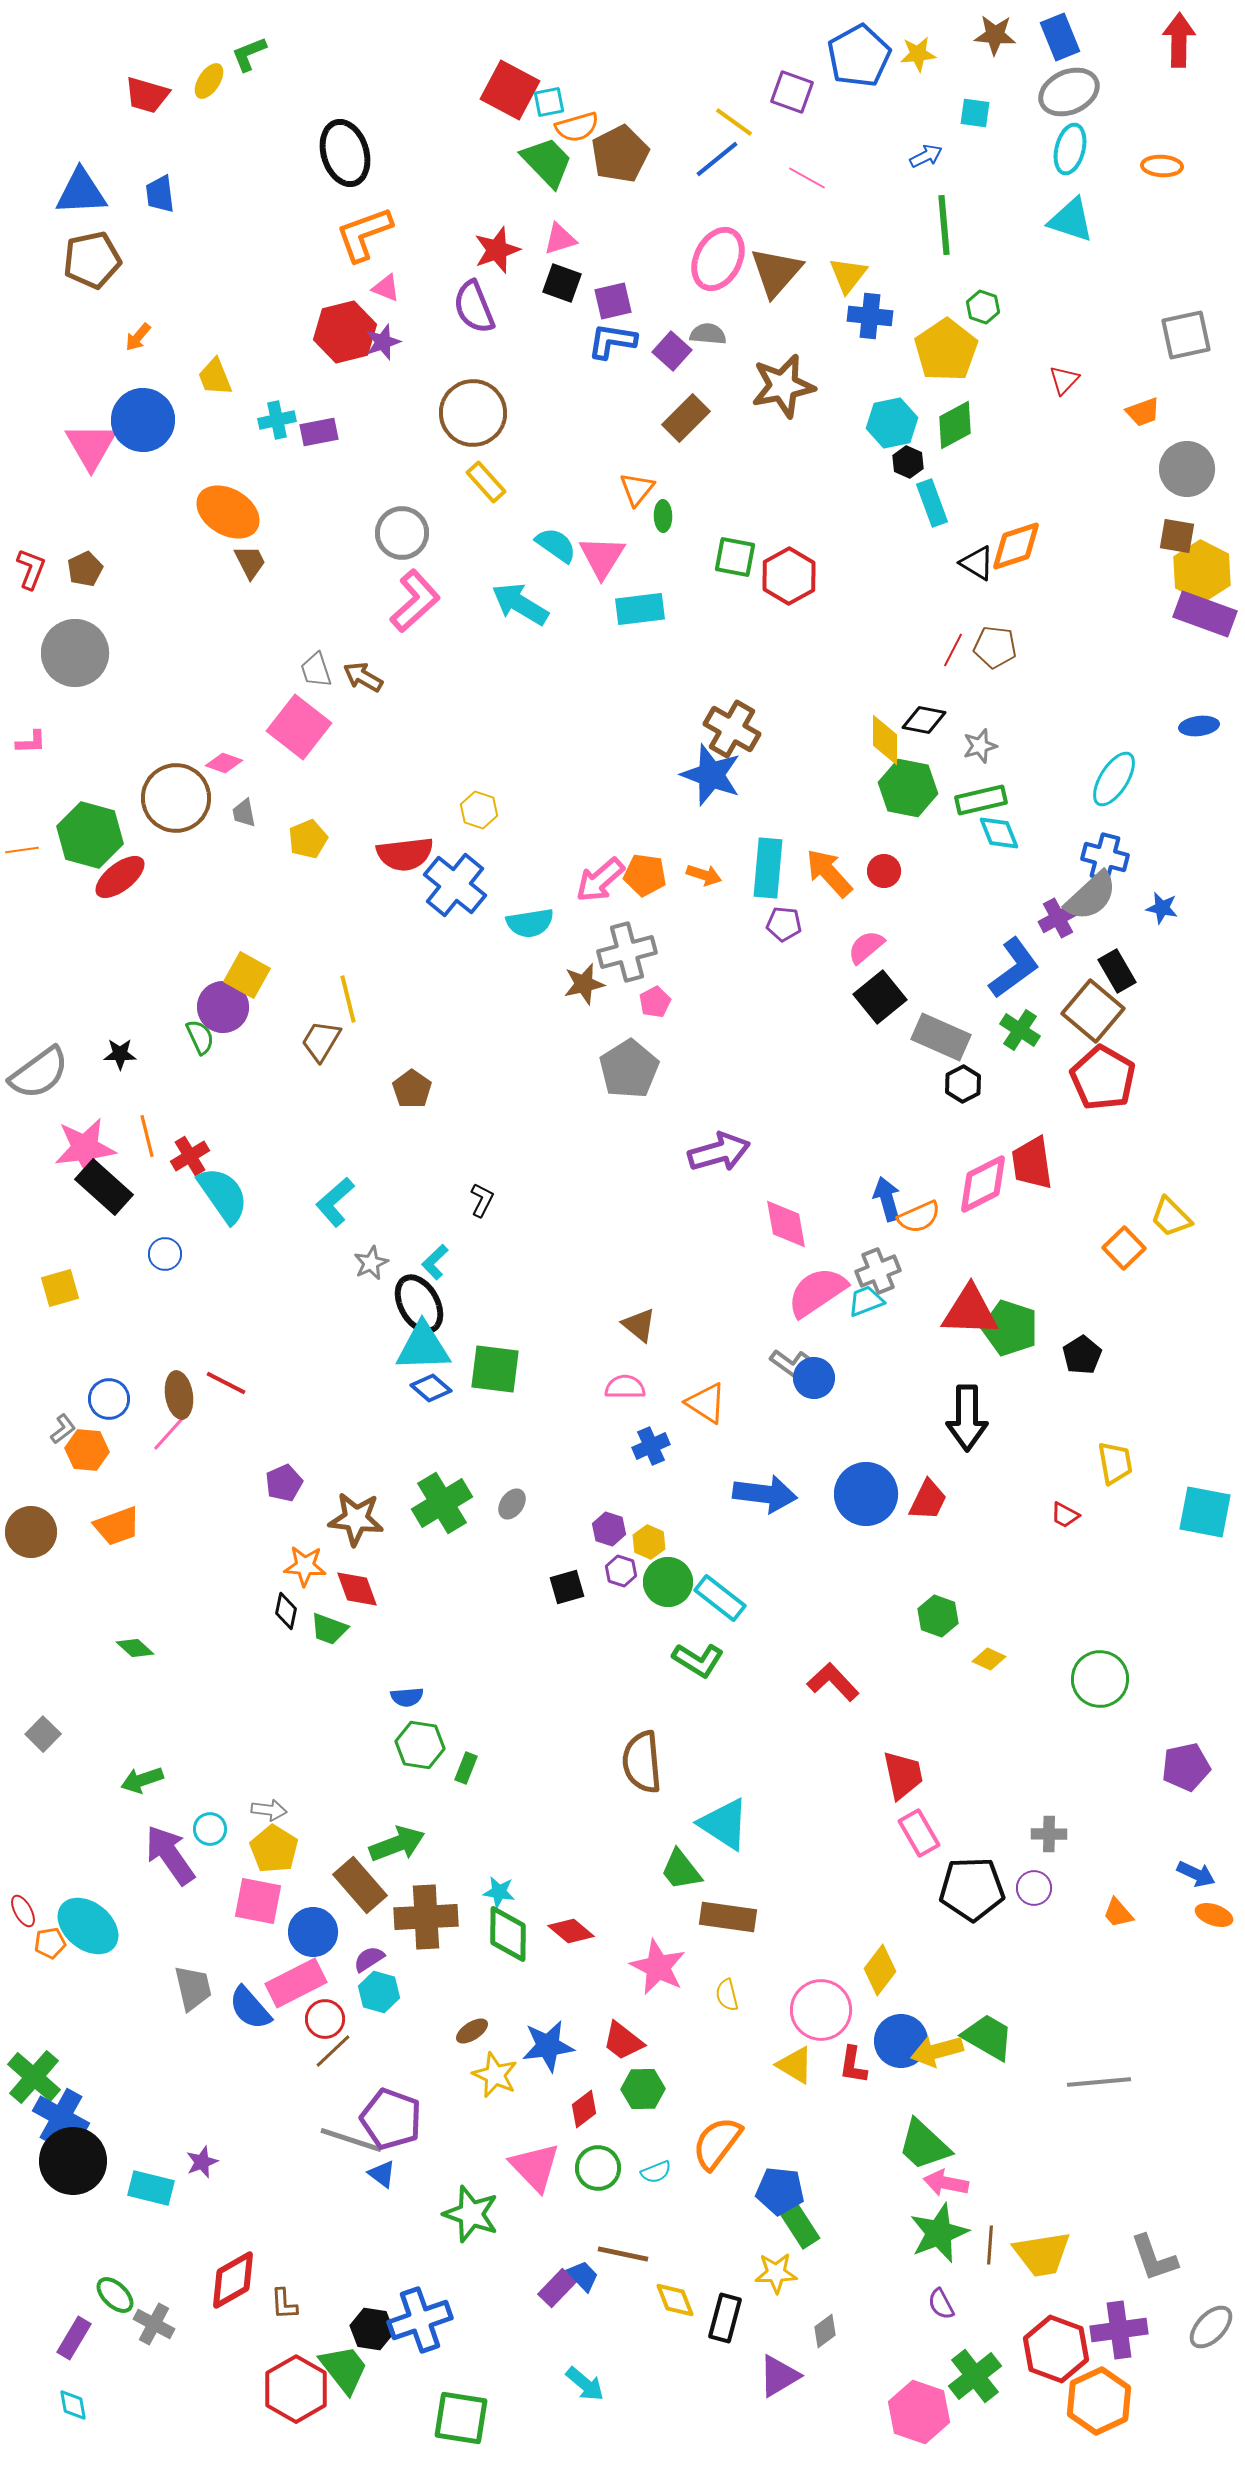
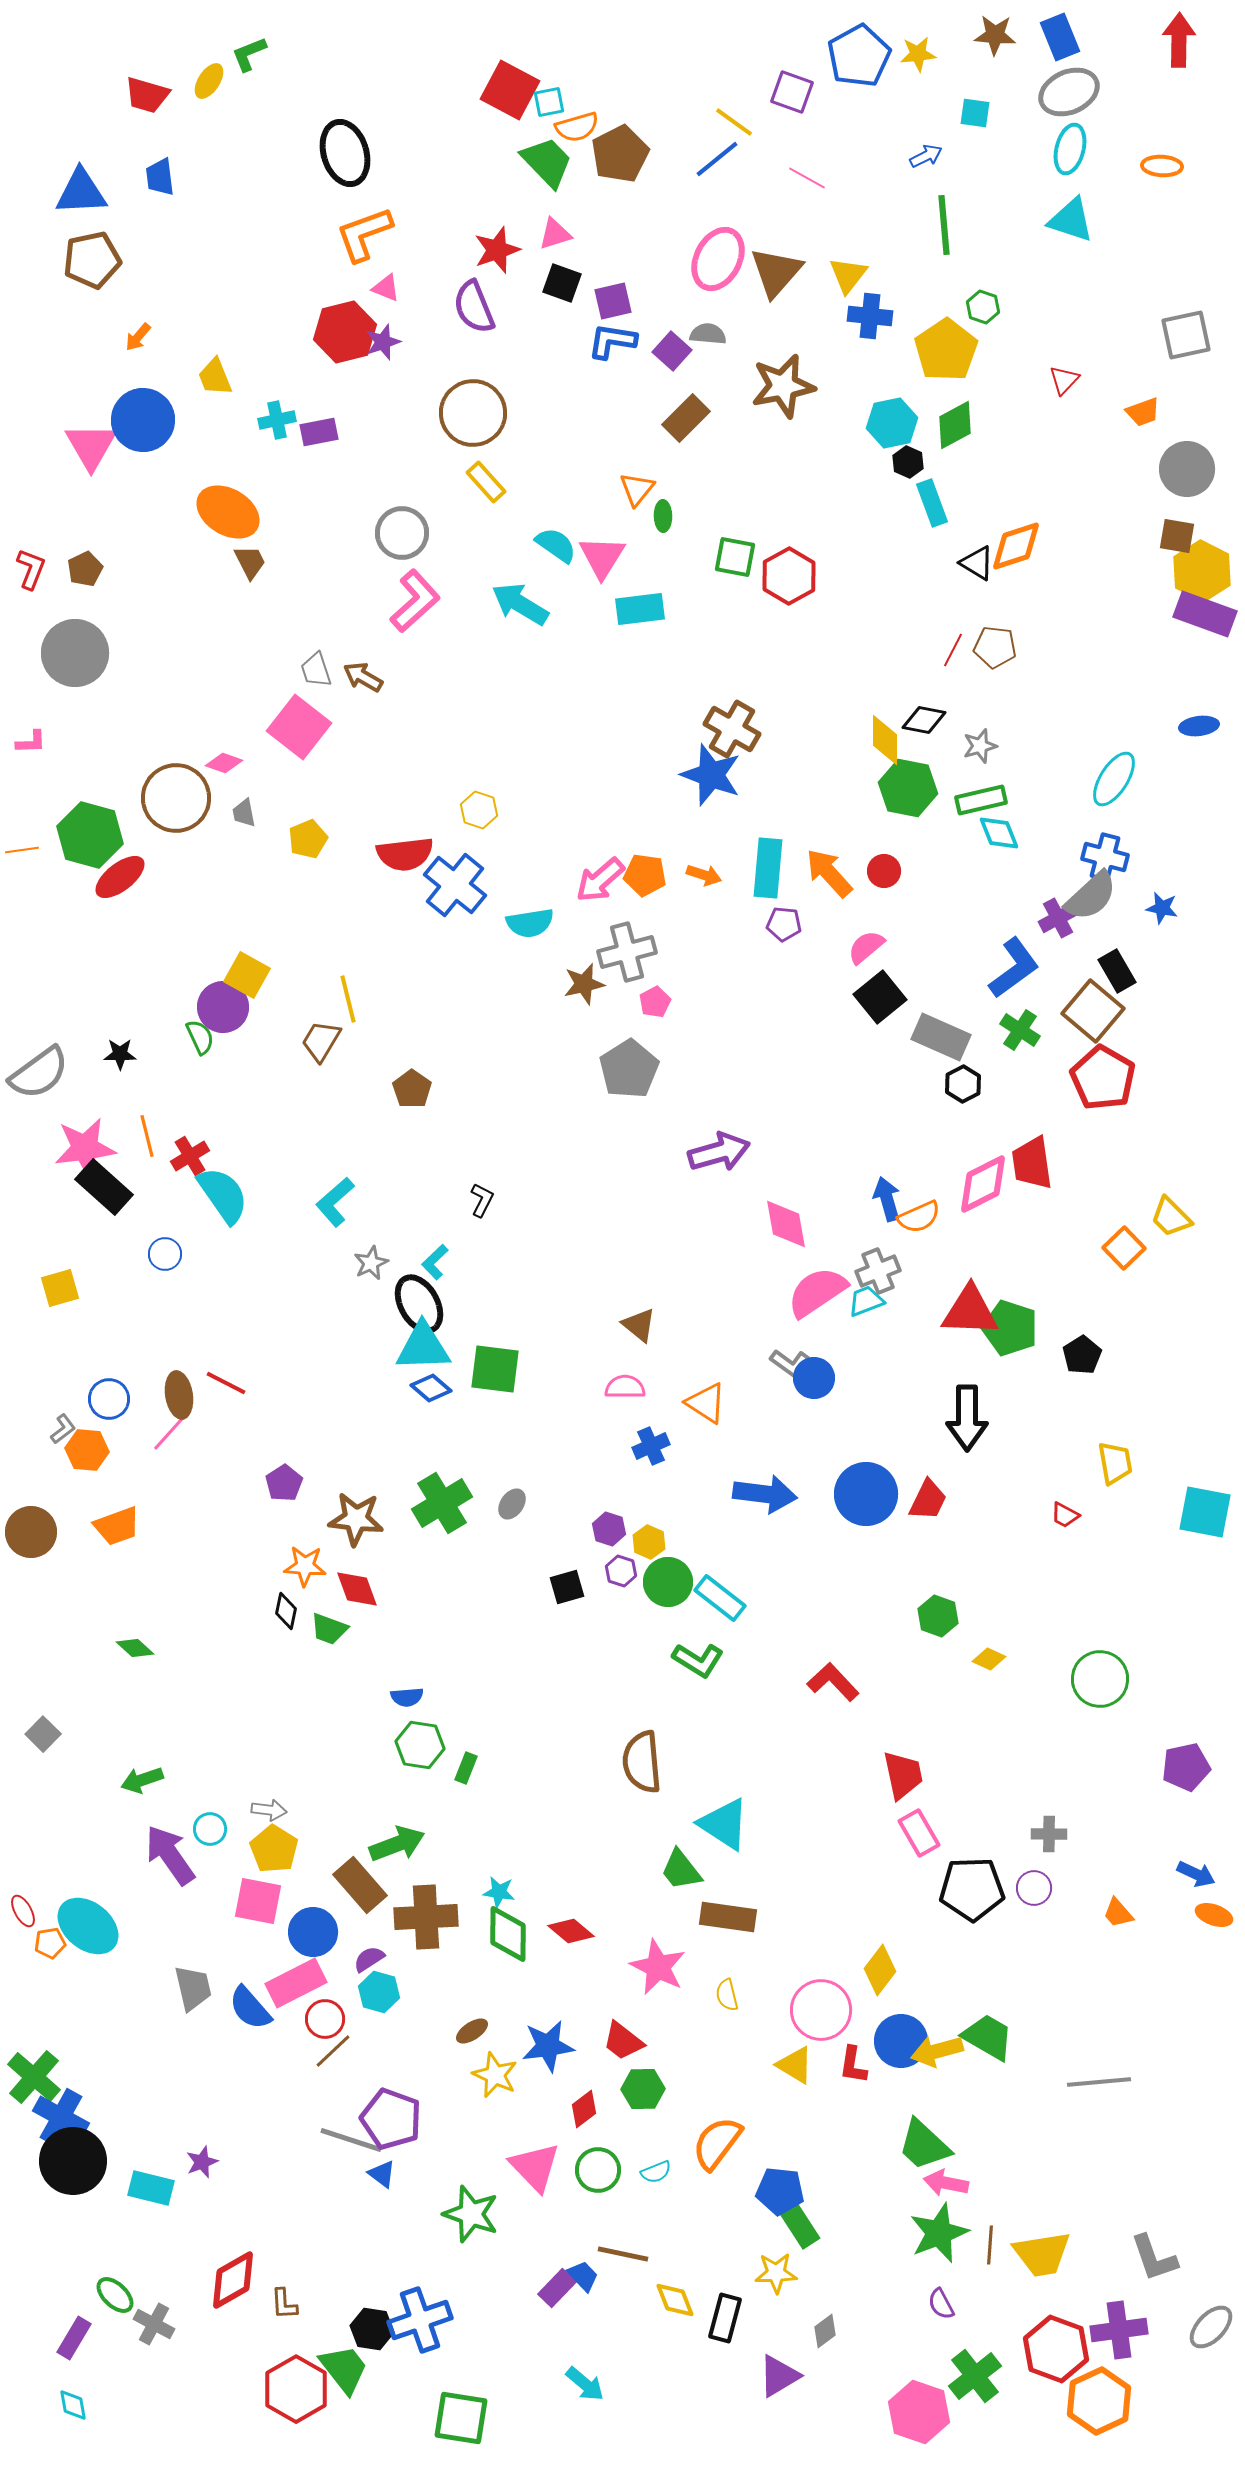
blue trapezoid at (160, 194): moved 17 px up
pink triangle at (560, 239): moved 5 px left, 5 px up
purple pentagon at (284, 1483): rotated 9 degrees counterclockwise
green circle at (598, 2168): moved 2 px down
